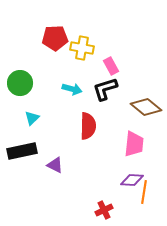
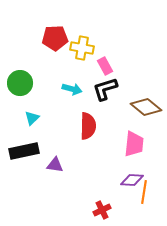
pink rectangle: moved 6 px left
black rectangle: moved 2 px right
purple triangle: rotated 18 degrees counterclockwise
red cross: moved 2 px left
